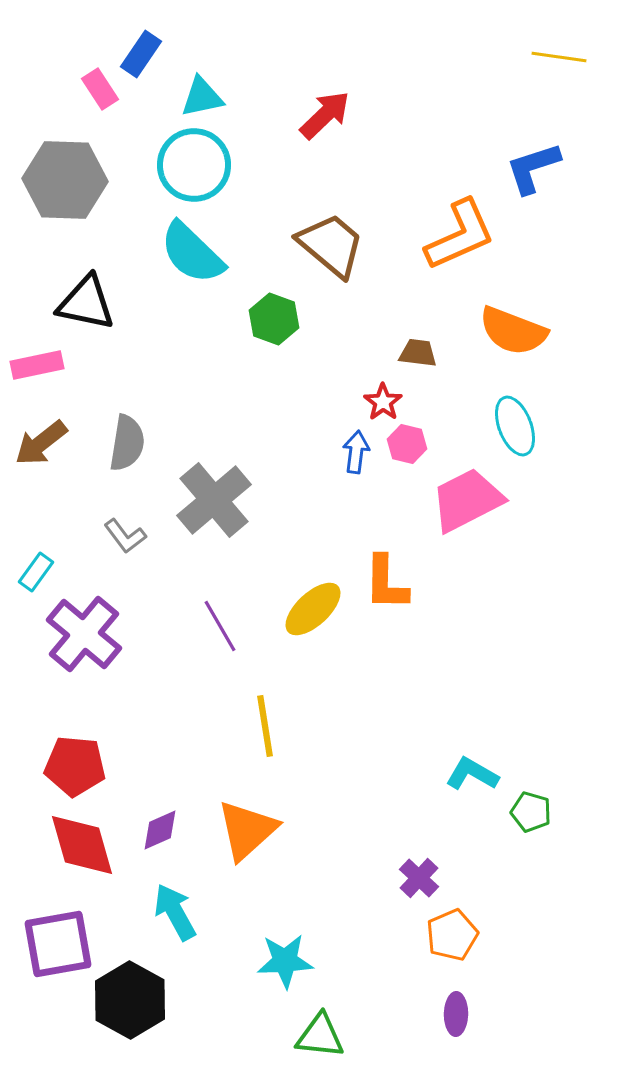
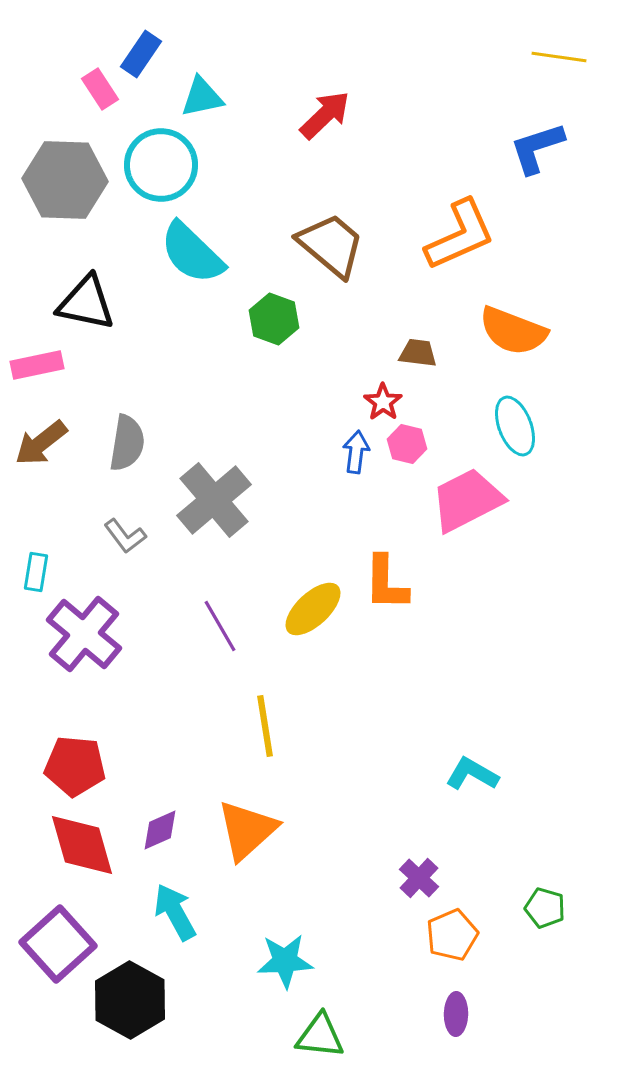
cyan circle at (194, 165): moved 33 px left
blue L-shape at (533, 168): moved 4 px right, 20 px up
cyan rectangle at (36, 572): rotated 27 degrees counterclockwise
green pentagon at (531, 812): moved 14 px right, 96 px down
purple square at (58, 944): rotated 32 degrees counterclockwise
